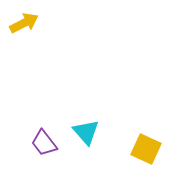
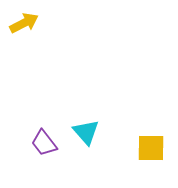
yellow square: moved 5 px right, 1 px up; rotated 24 degrees counterclockwise
